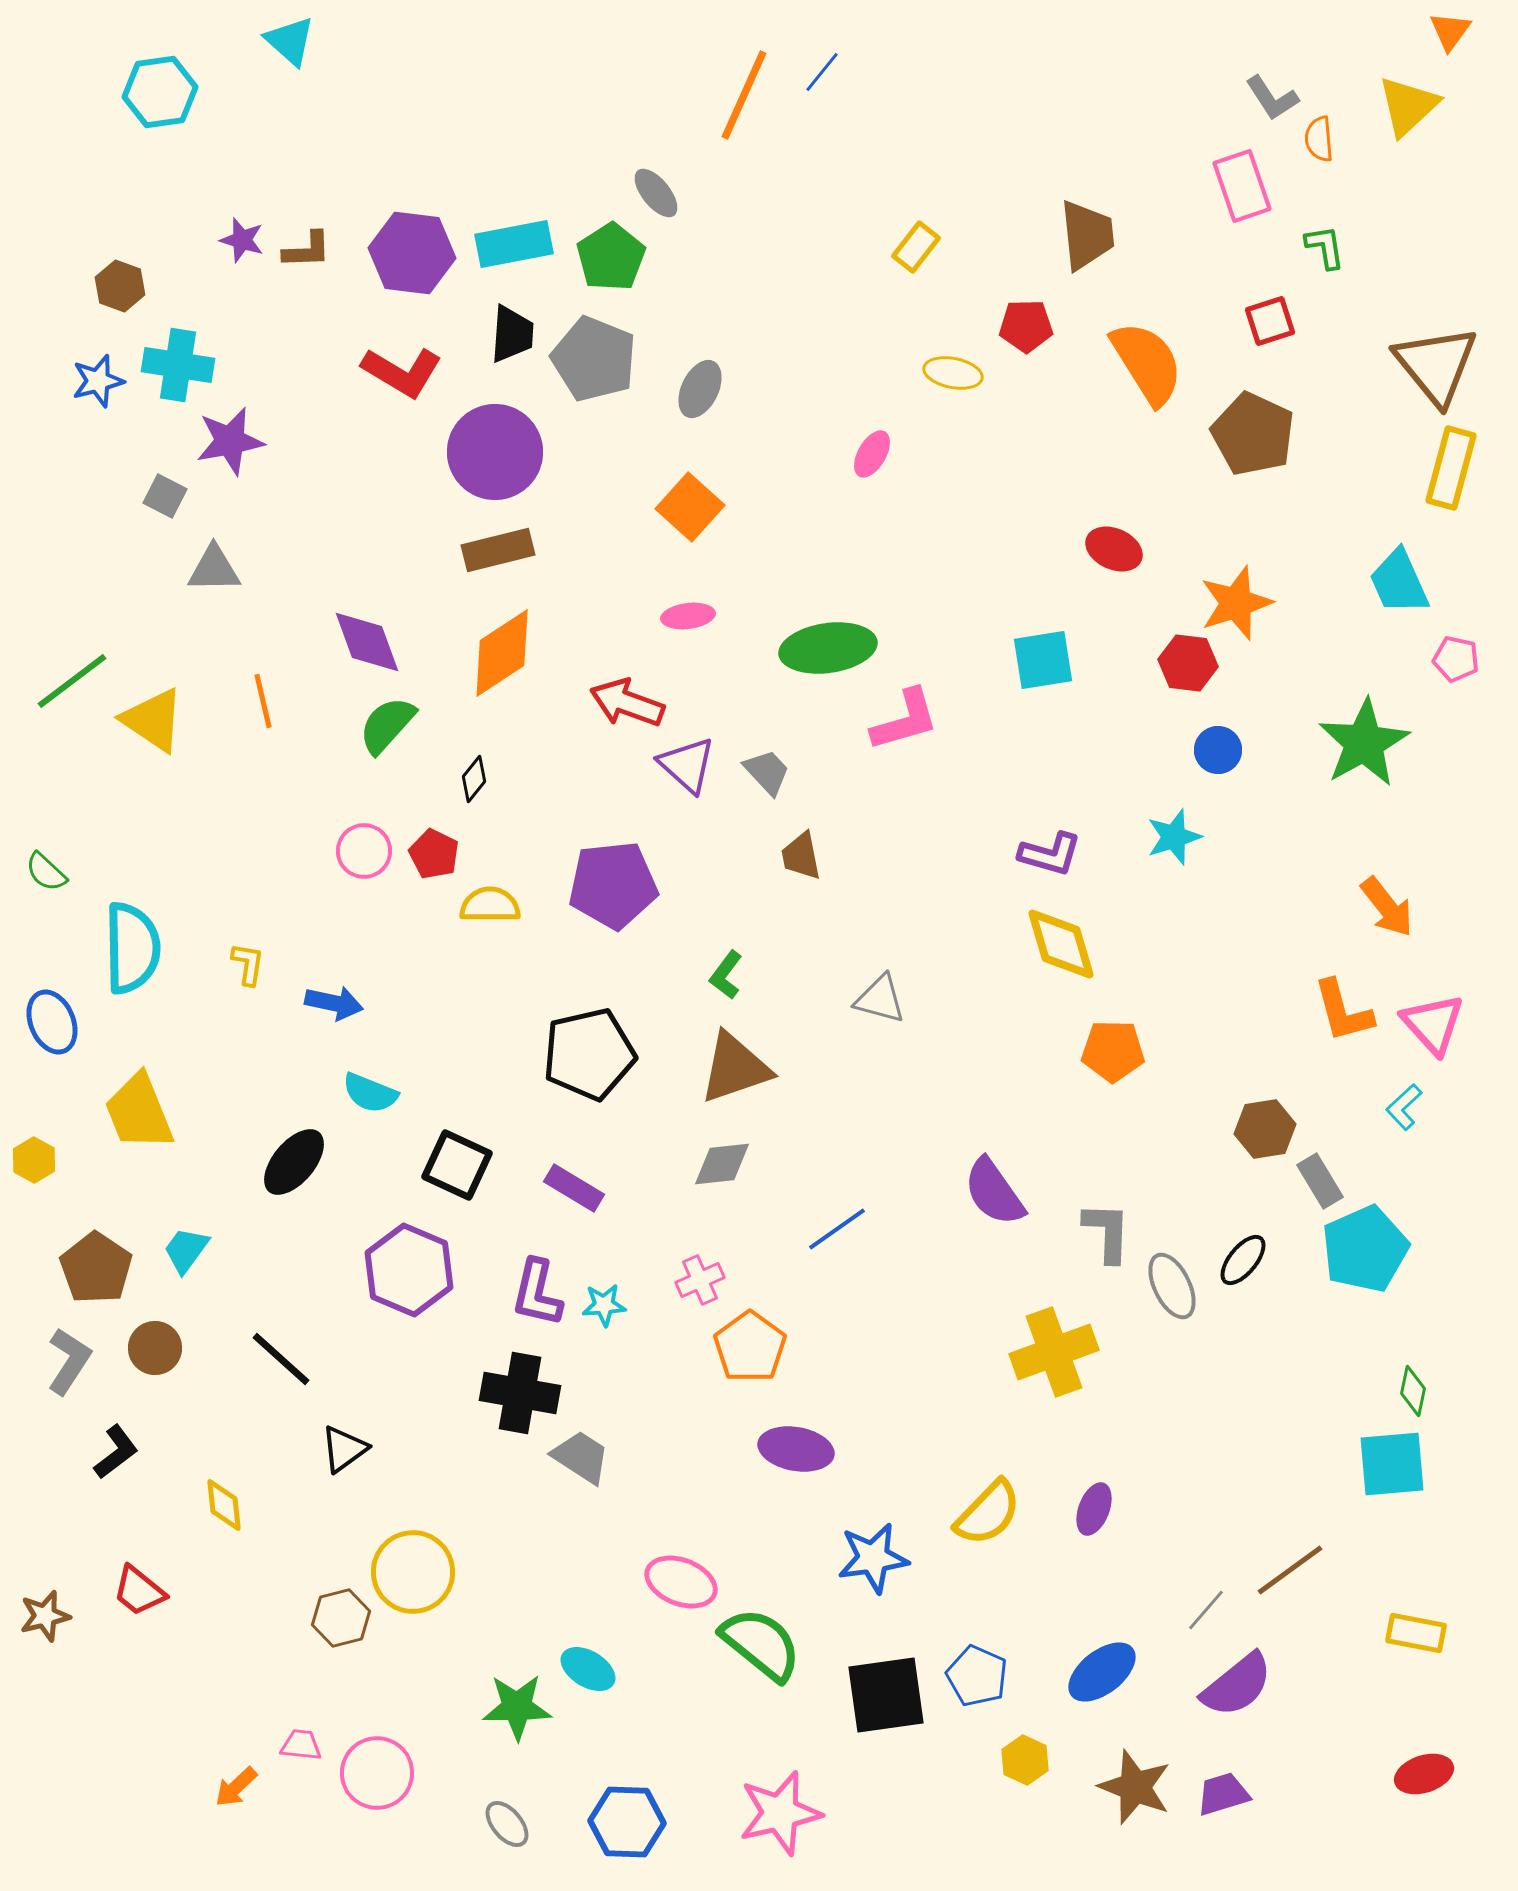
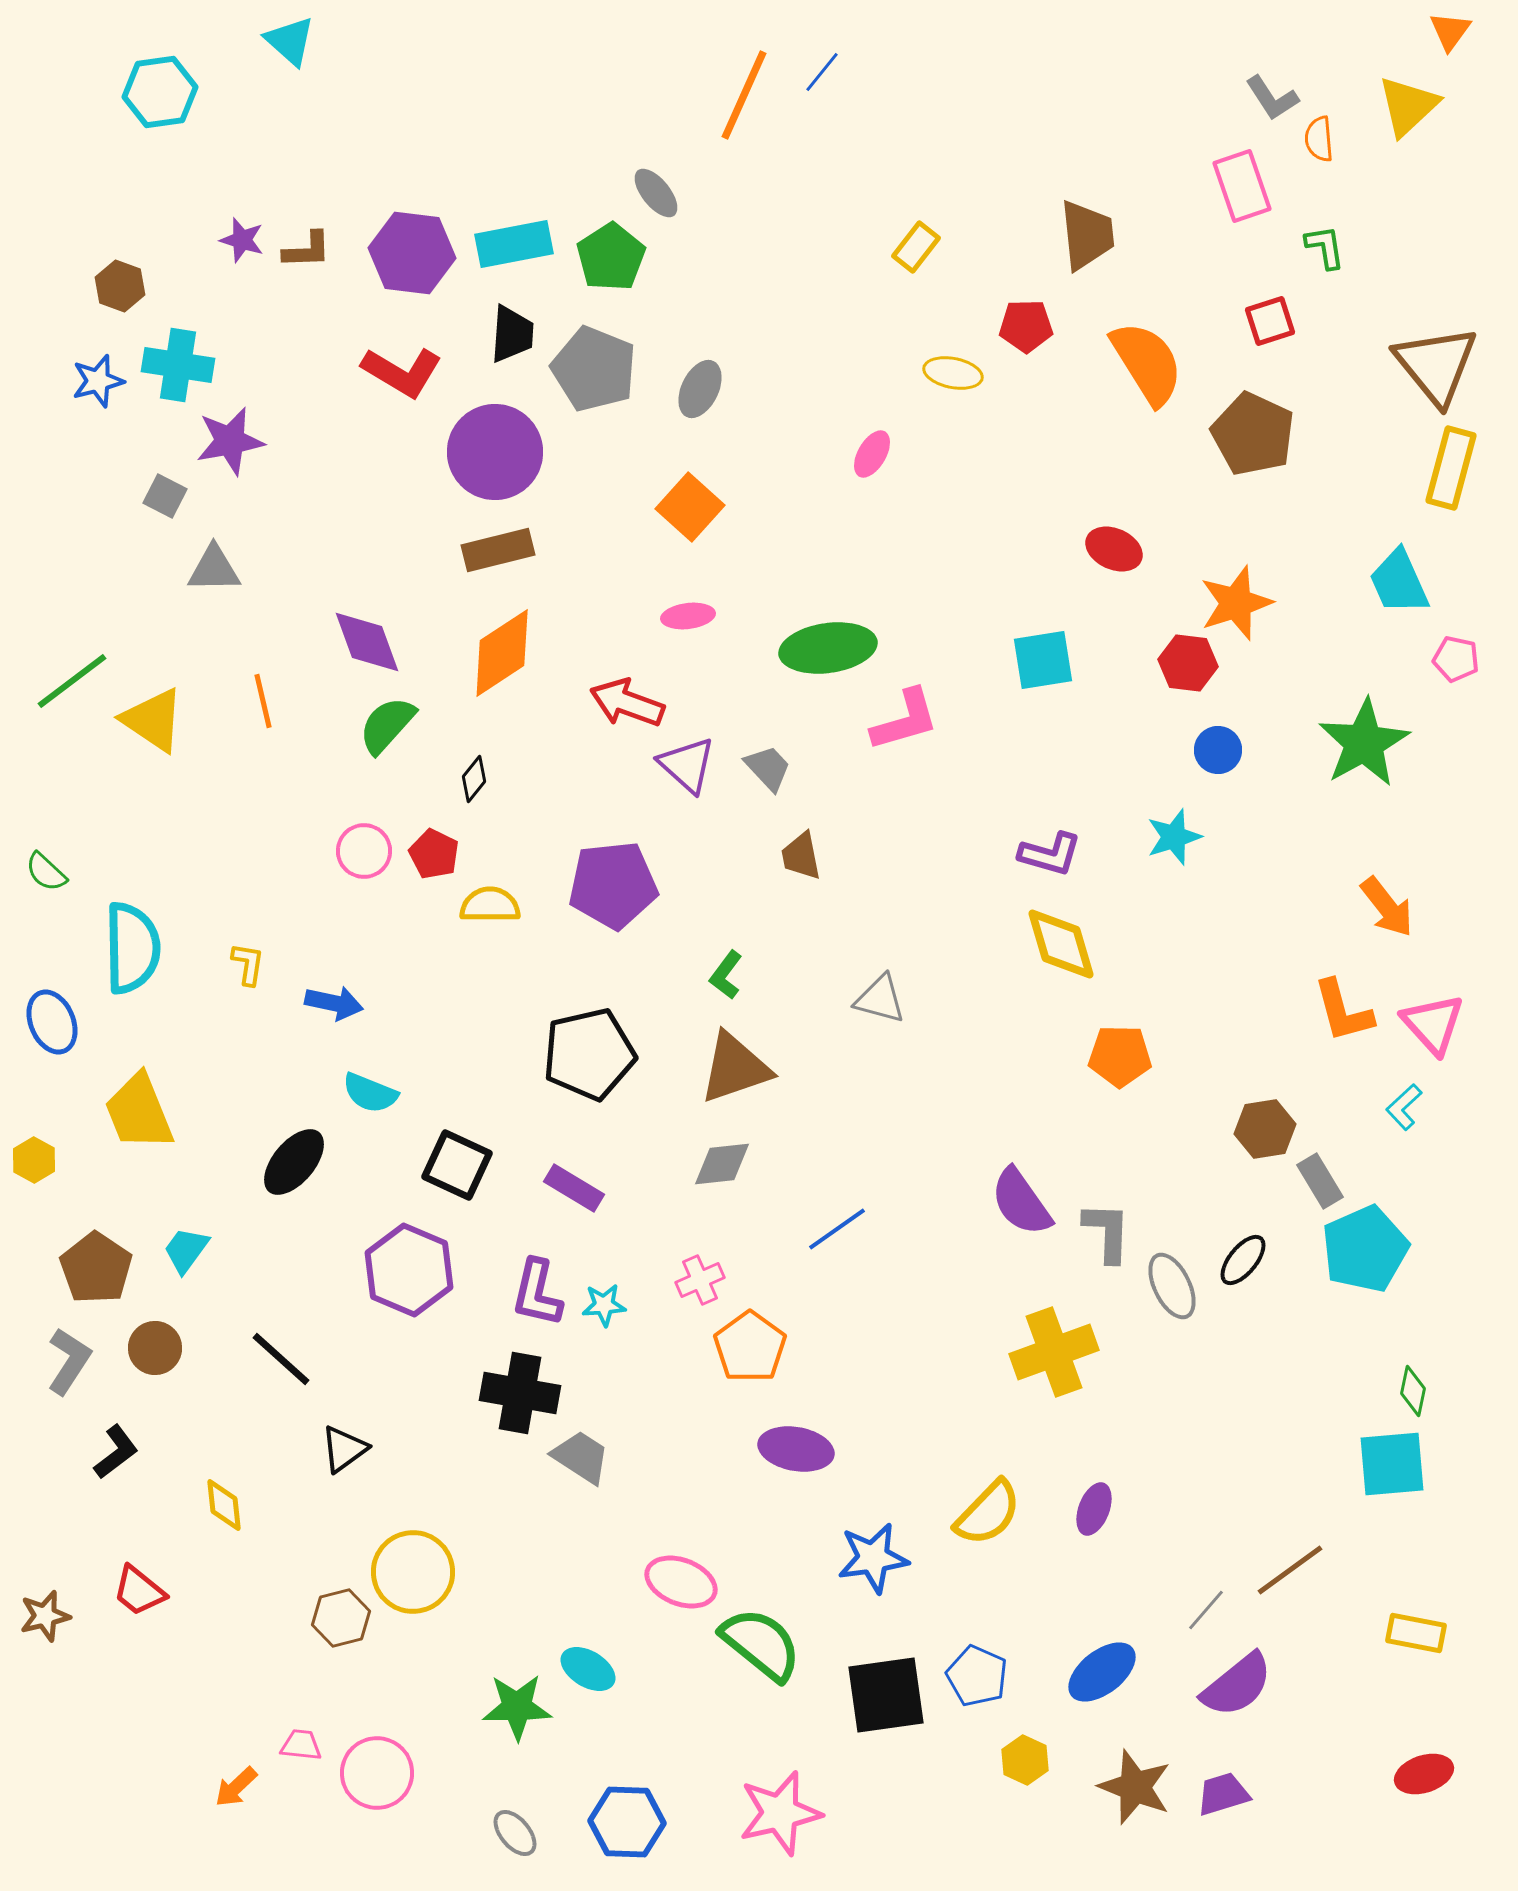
gray pentagon at (594, 359): moved 10 px down
gray trapezoid at (767, 772): moved 1 px right, 4 px up
orange pentagon at (1113, 1051): moved 7 px right, 5 px down
purple semicircle at (994, 1192): moved 27 px right, 10 px down
gray ellipse at (507, 1824): moved 8 px right, 9 px down
